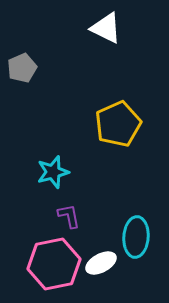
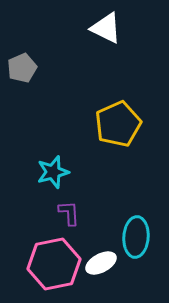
purple L-shape: moved 3 px up; rotated 8 degrees clockwise
